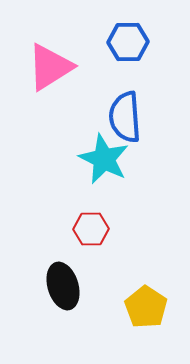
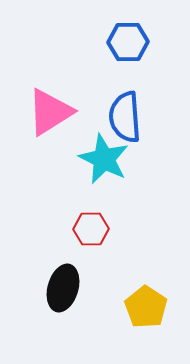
pink triangle: moved 45 px down
black ellipse: moved 2 px down; rotated 33 degrees clockwise
